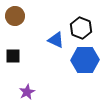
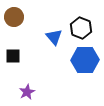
brown circle: moved 1 px left, 1 px down
blue triangle: moved 2 px left, 3 px up; rotated 24 degrees clockwise
